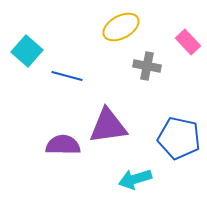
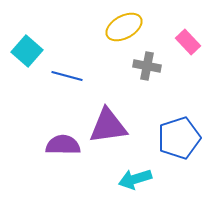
yellow ellipse: moved 3 px right
blue pentagon: rotated 30 degrees counterclockwise
